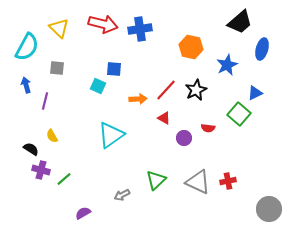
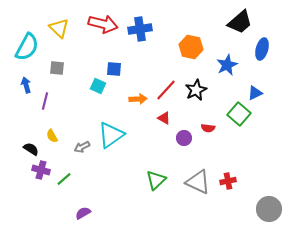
gray arrow: moved 40 px left, 48 px up
